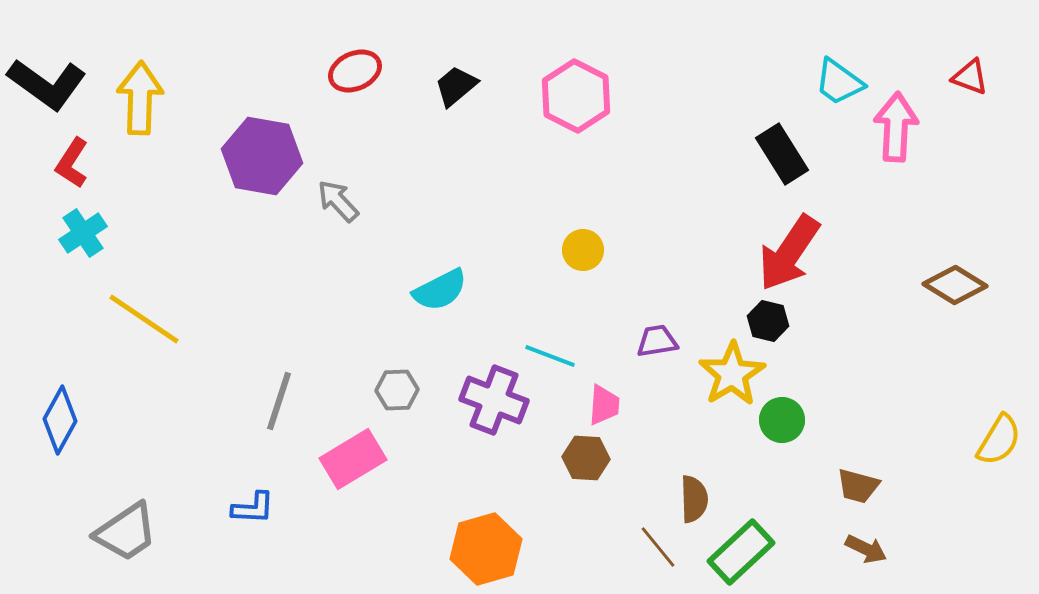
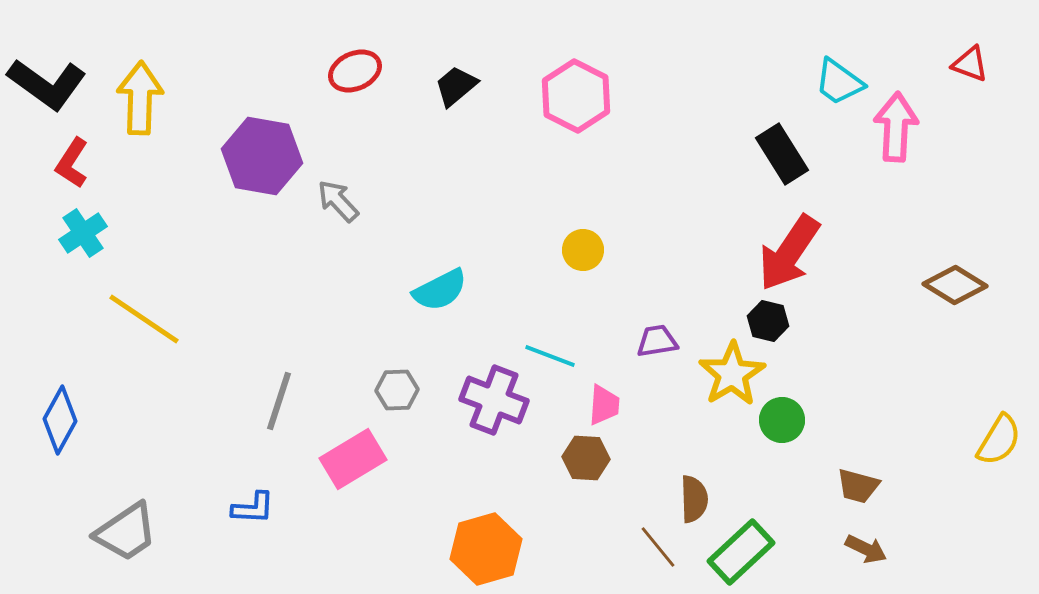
red triangle: moved 13 px up
